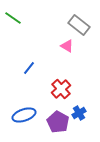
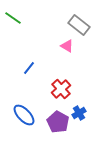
blue ellipse: rotated 65 degrees clockwise
